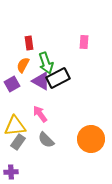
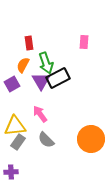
purple triangle: rotated 30 degrees clockwise
